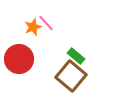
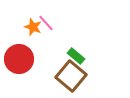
orange star: rotated 30 degrees counterclockwise
